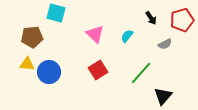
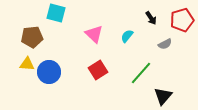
pink triangle: moved 1 px left
